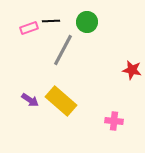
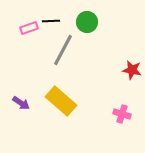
purple arrow: moved 9 px left, 3 px down
pink cross: moved 8 px right, 7 px up; rotated 12 degrees clockwise
